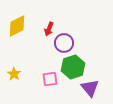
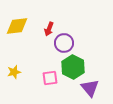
yellow diamond: rotated 20 degrees clockwise
green hexagon: rotated 15 degrees counterclockwise
yellow star: moved 2 px up; rotated 24 degrees clockwise
pink square: moved 1 px up
